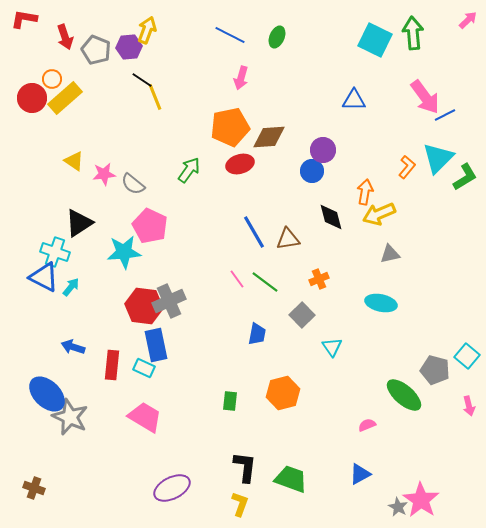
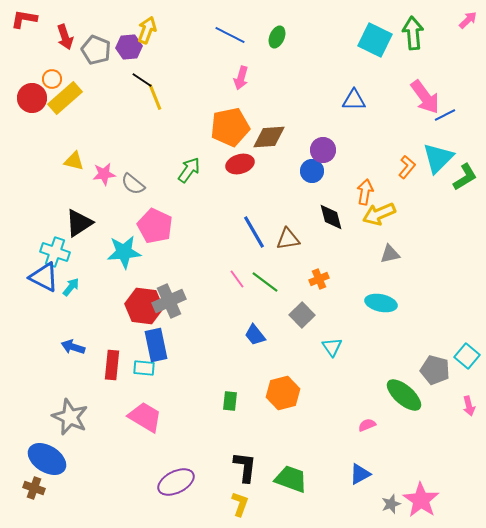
yellow triangle at (74, 161): rotated 20 degrees counterclockwise
pink pentagon at (150, 226): moved 5 px right
blue trapezoid at (257, 334): moved 2 px left, 1 px down; rotated 130 degrees clockwise
cyan rectangle at (144, 368): rotated 20 degrees counterclockwise
blue ellipse at (47, 394): moved 65 px down; rotated 12 degrees counterclockwise
purple ellipse at (172, 488): moved 4 px right, 6 px up
gray star at (398, 507): moved 7 px left, 3 px up; rotated 24 degrees clockwise
